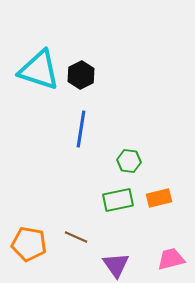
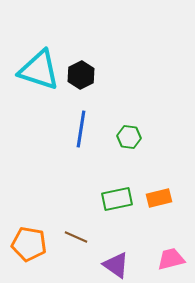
green hexagon: moved 24 px up
green rectangle: moved 1 px left, 1 px up
purple triangle: rotated 20 degrees counterclockwise
